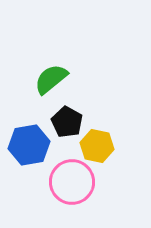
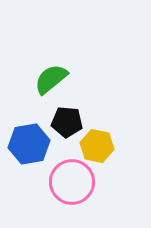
black pentagon: rotated 24 degrees counterclockwise
blue hexagon: moved 1 px up
